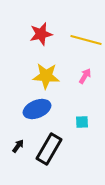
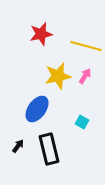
yellow line: moved 6 px down
yellow star: moved 12 px right; rotated 16 degrees counterclockwise
blue ellipse: rotated 32 degrees counterclockwise
cyan square: rotated 32 degrees clockwise
black rectangle: rotated 44 degrees counterclockwise
